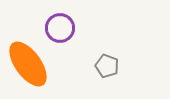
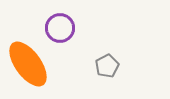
gray pentagon: rotated 25 degrees clockwise
